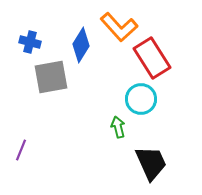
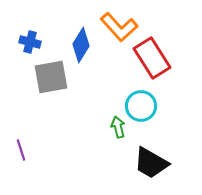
cyan circle: moved 7 px down
purple line: rotated 40 degrees counterclockwise
black trapezoid: rotated 144 degrees clockwise
